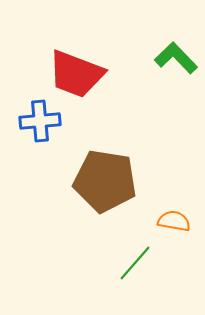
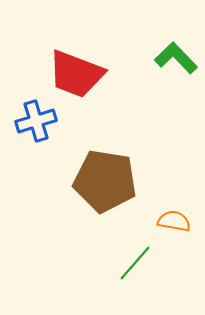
blue cross: moved 4 px left; rotated 12 degrees counterclockwise
